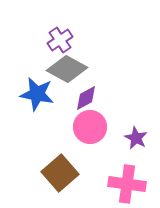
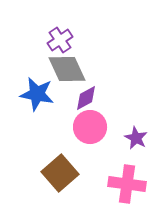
gray diamond: rotated 36 degrees clockwise
